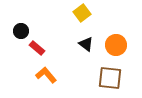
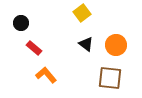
black circle: moved 8 px up
red rectangle: moved 3 px left
